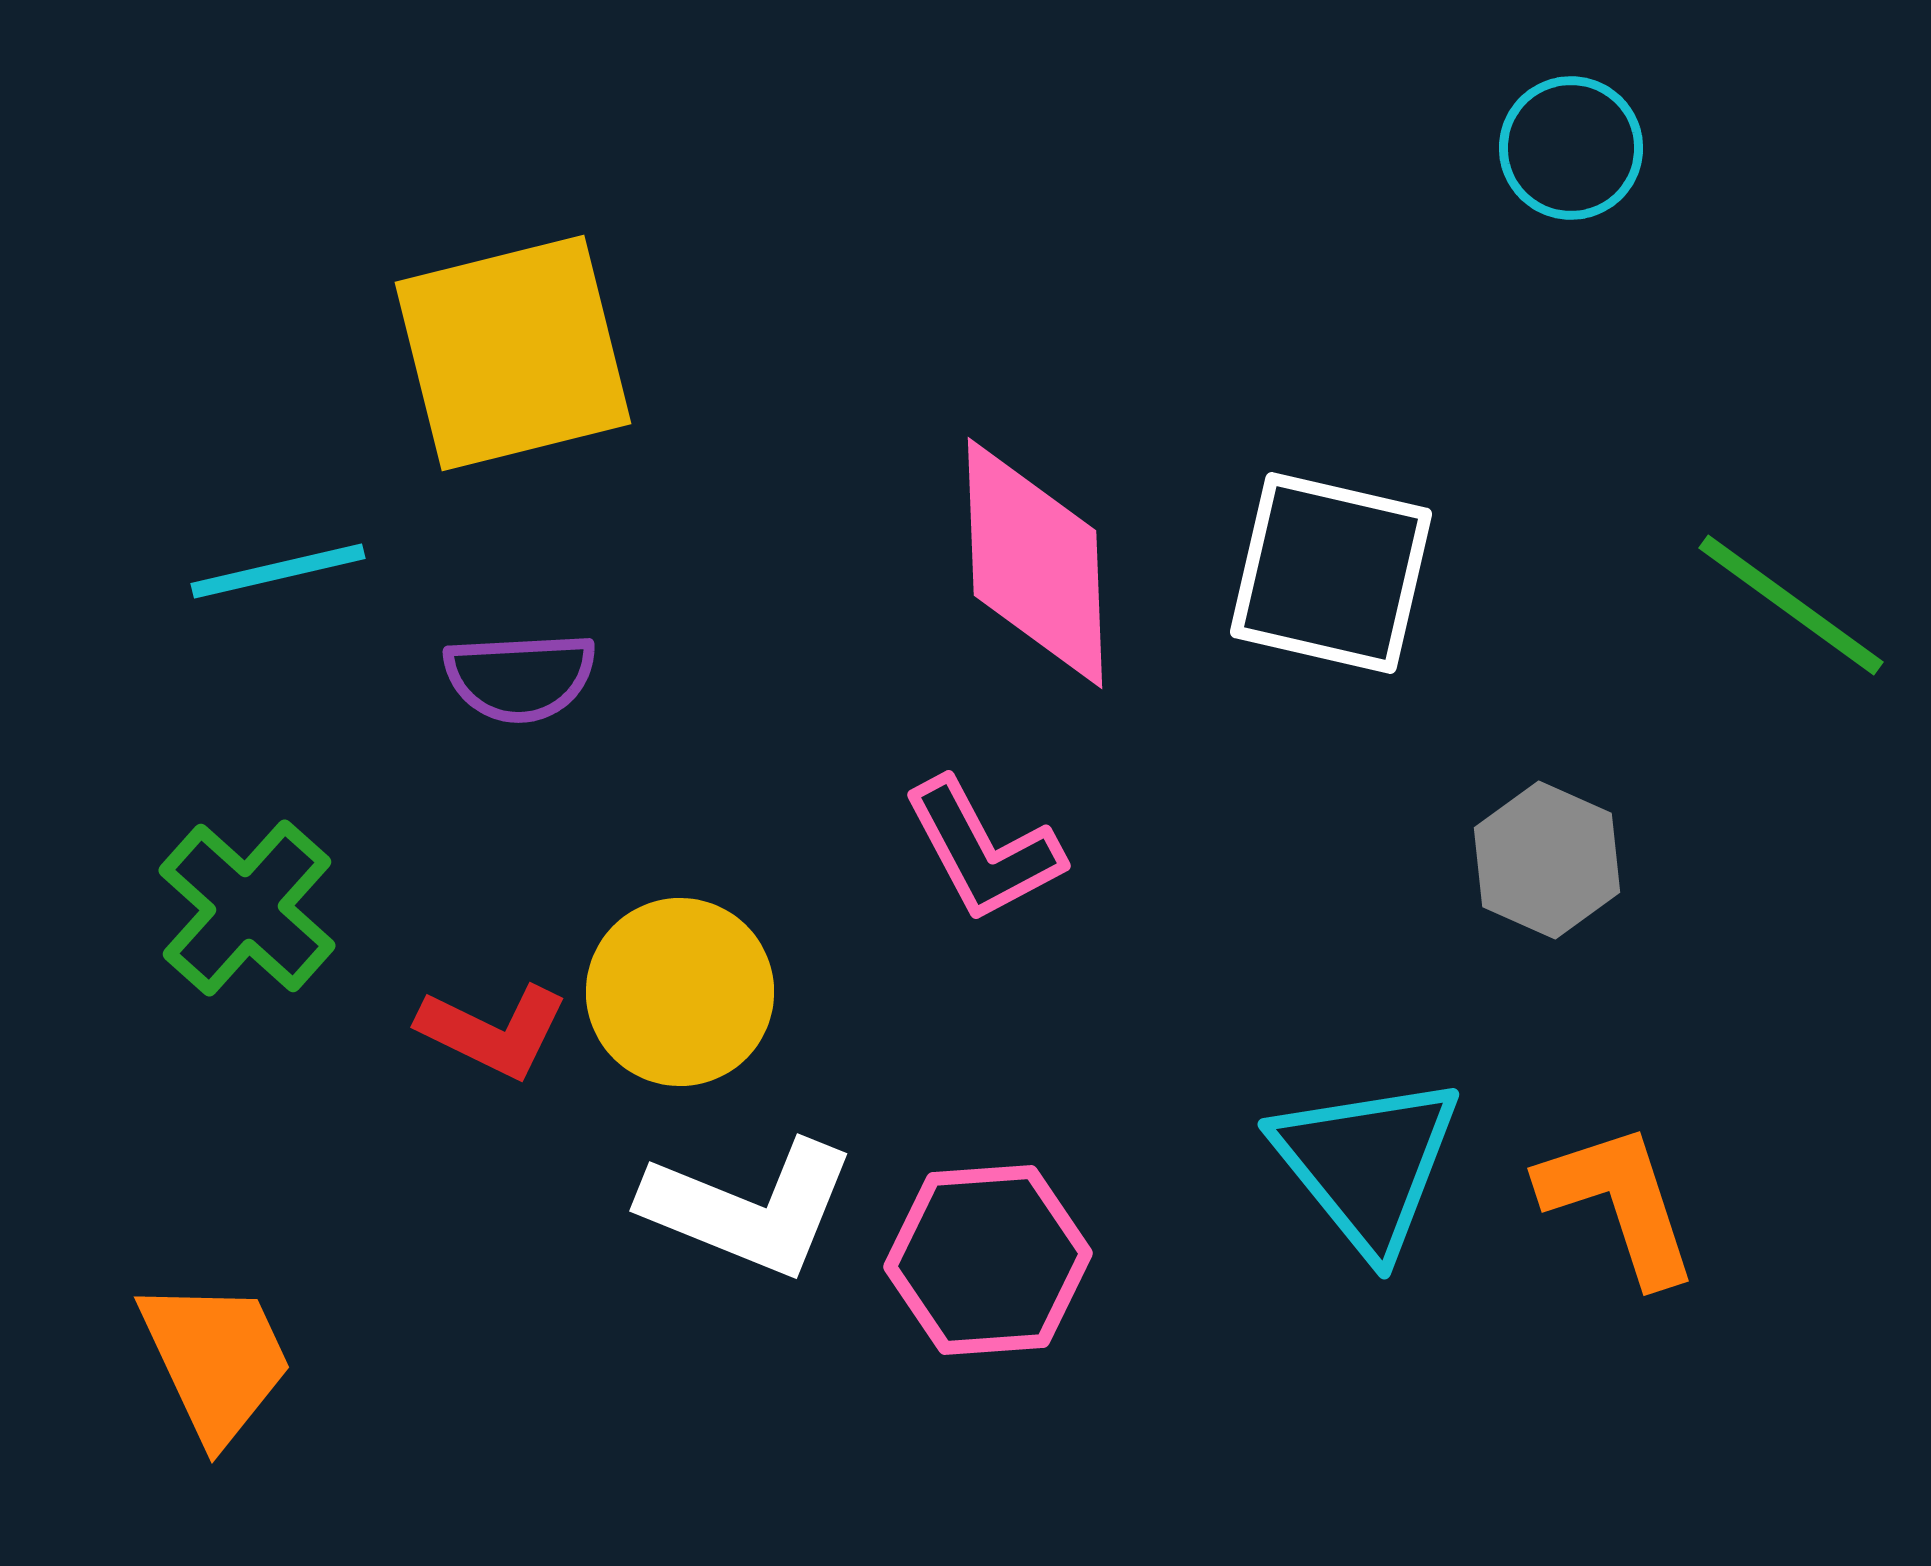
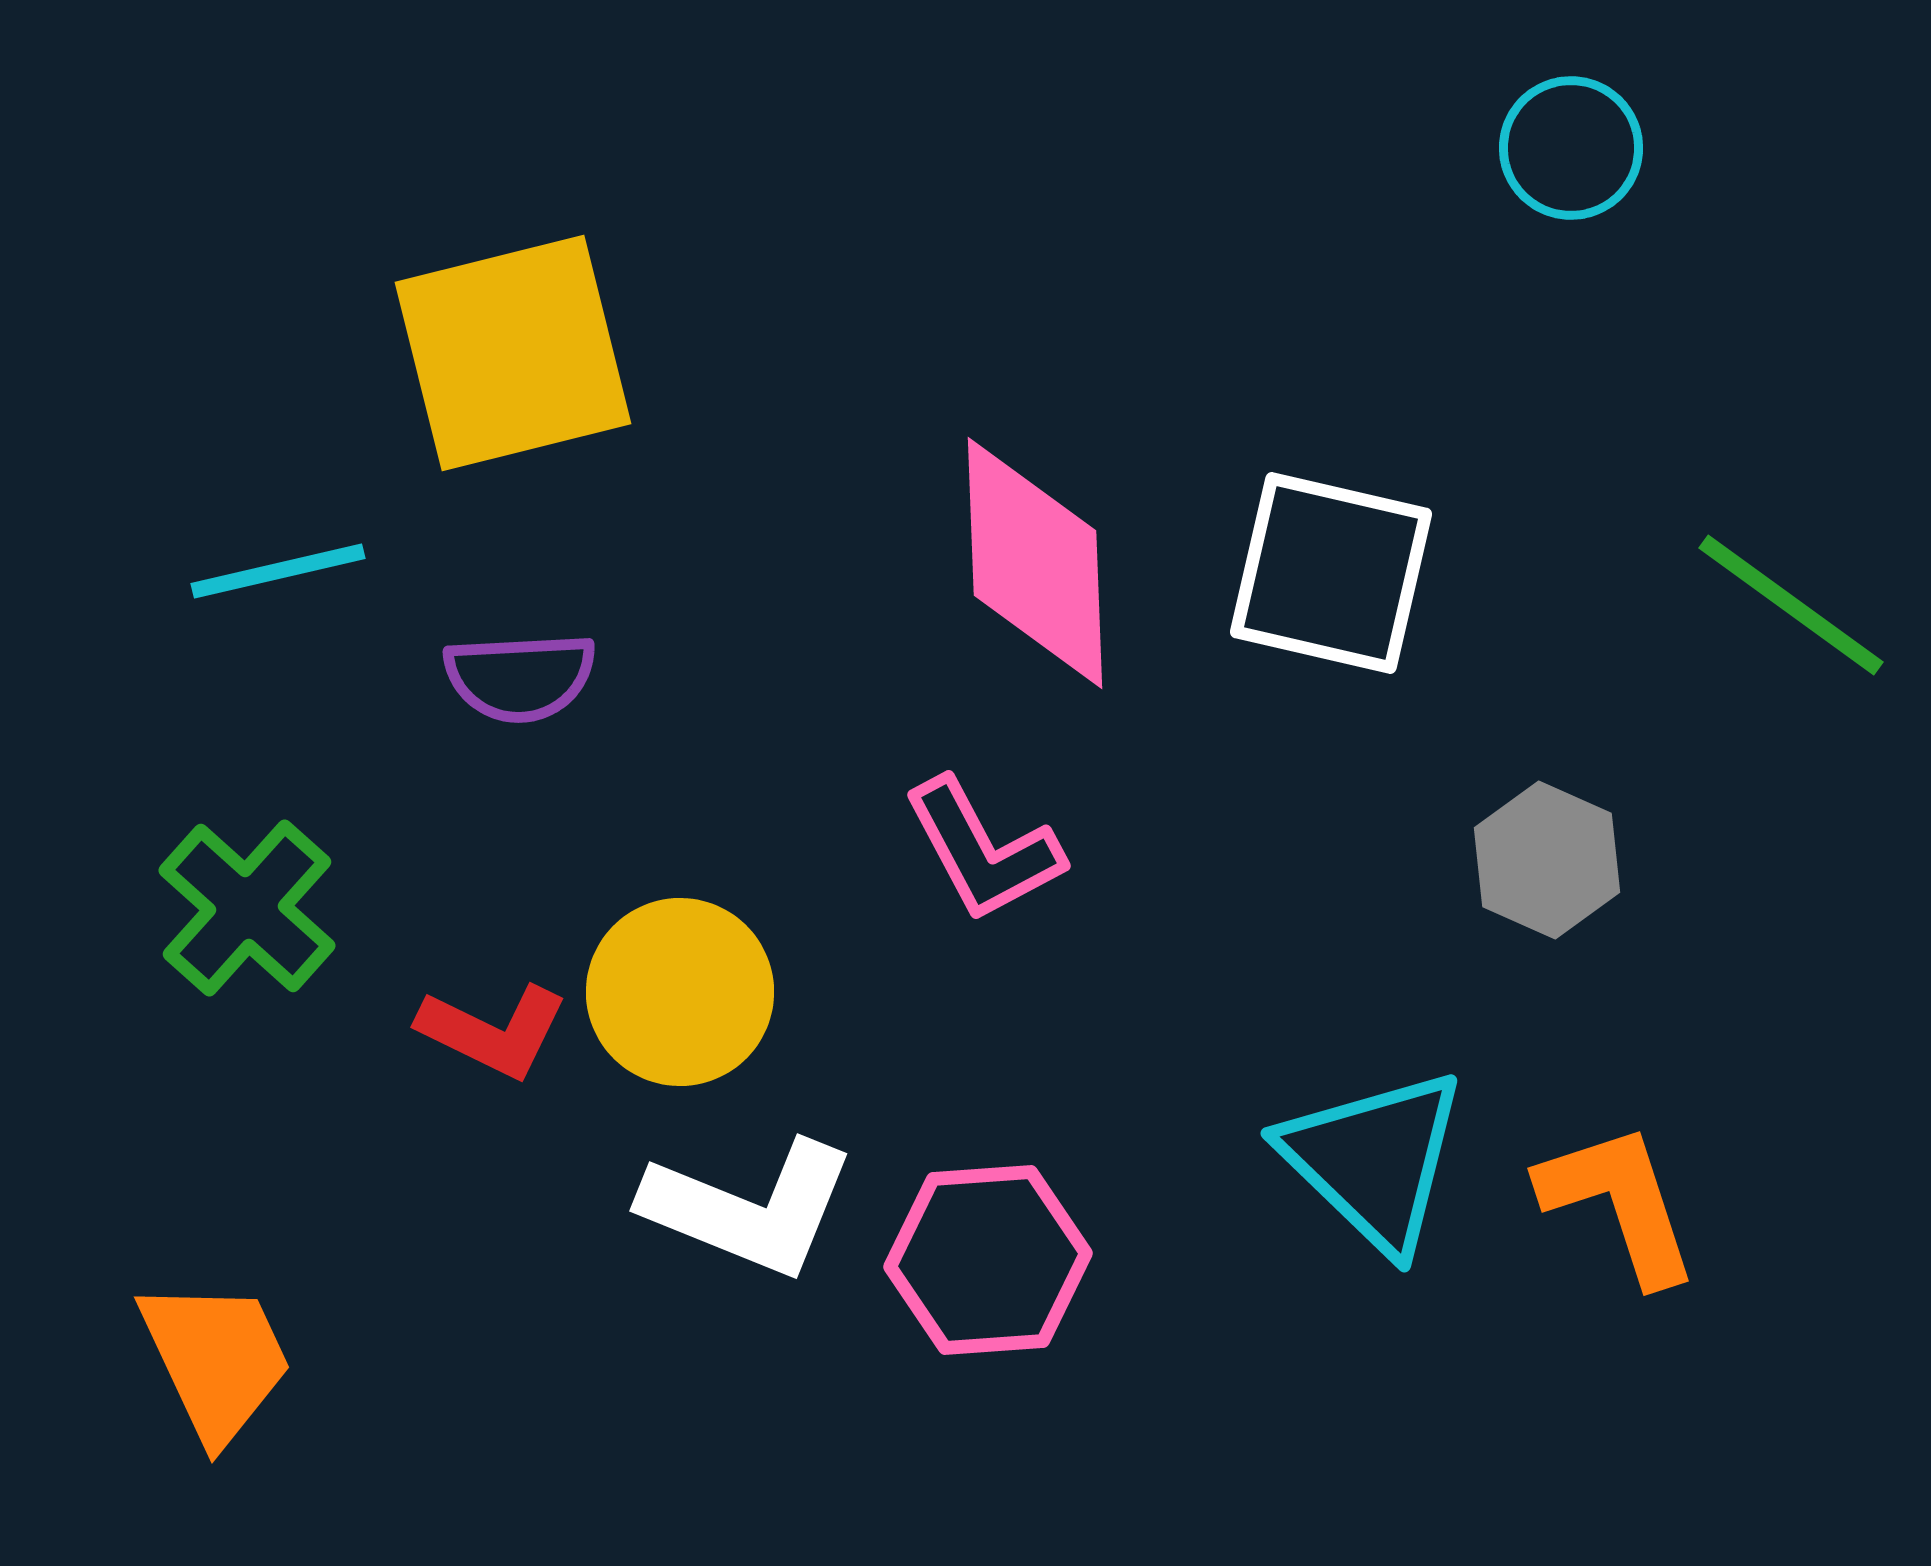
cyan triangle: moved 7 px right, 4 px up; rotated 7 degrees counterclockwise
